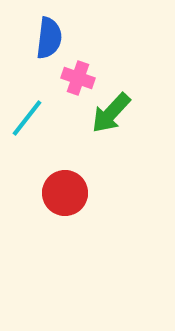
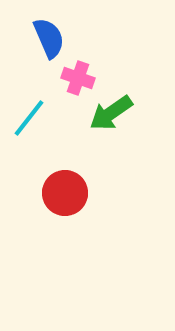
blue semicircle: rotated 30 degrees counterclockwise
green arrow: rotated 12 degrees clockwise
cyan line: moved 2 px right
